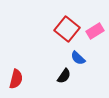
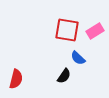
red square: moved 1 px down; rotated 30 degrees counterclockwise
